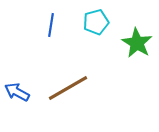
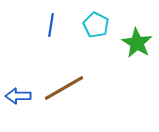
cyan pentagon: moved 3 px down; rotated 30 degrees counterclockwise
brown line: moved 4 px left
blue arrow: moved 1 px right, 4 px down; rotated 30 degrees counterclockwise
